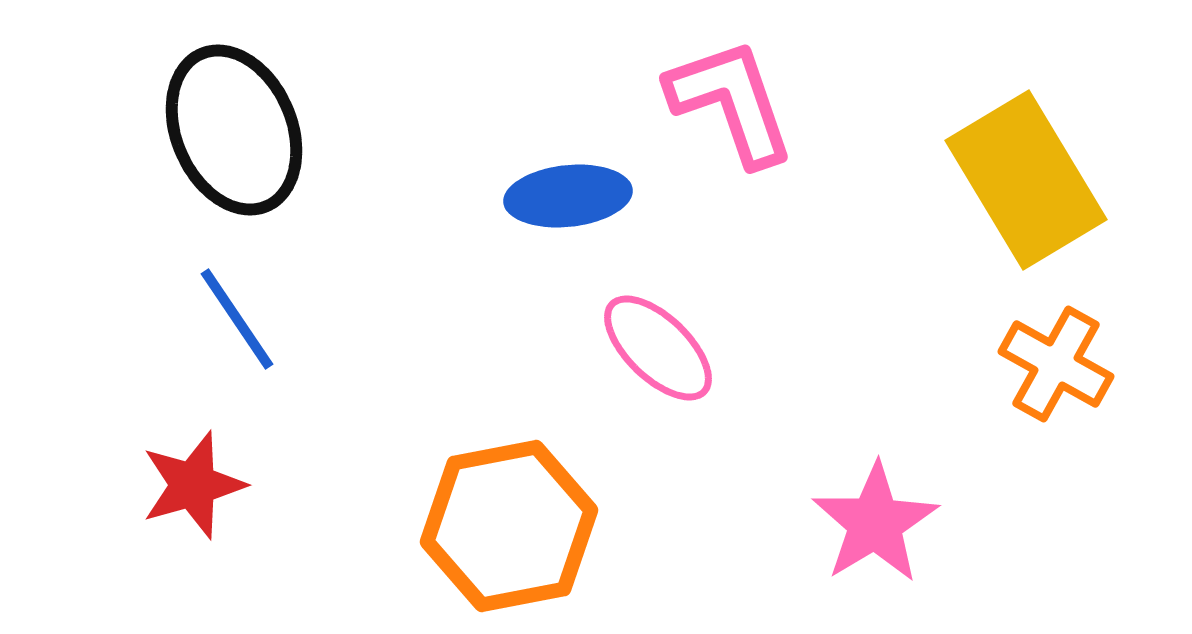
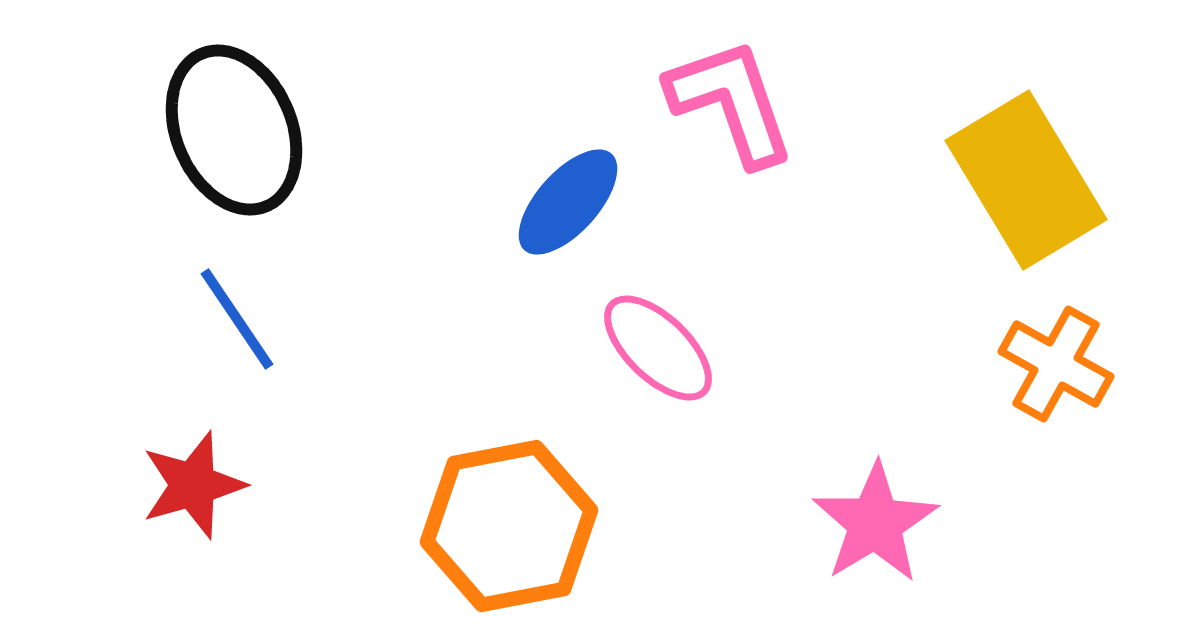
blue ellipse: moved 6 px down; rotated 42 degrees counterclockwise
